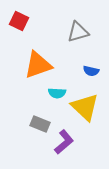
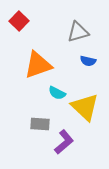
red square: rotated 18 degrees clockwise
blue semicircle: moved 3 px left, 10 px up
cyan semicircle: rotated 24 degrees clockwise
gray rectangle: rotated 18 degrees counterclockwise
